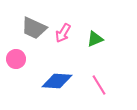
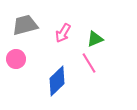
gray trapezoid: moved 9 px left, 3 px up; rotated 140 degrees clockwise
blue diamond: rotated 48 degrees counterclockwise
pink line: moved 10 px left, 22 px up
